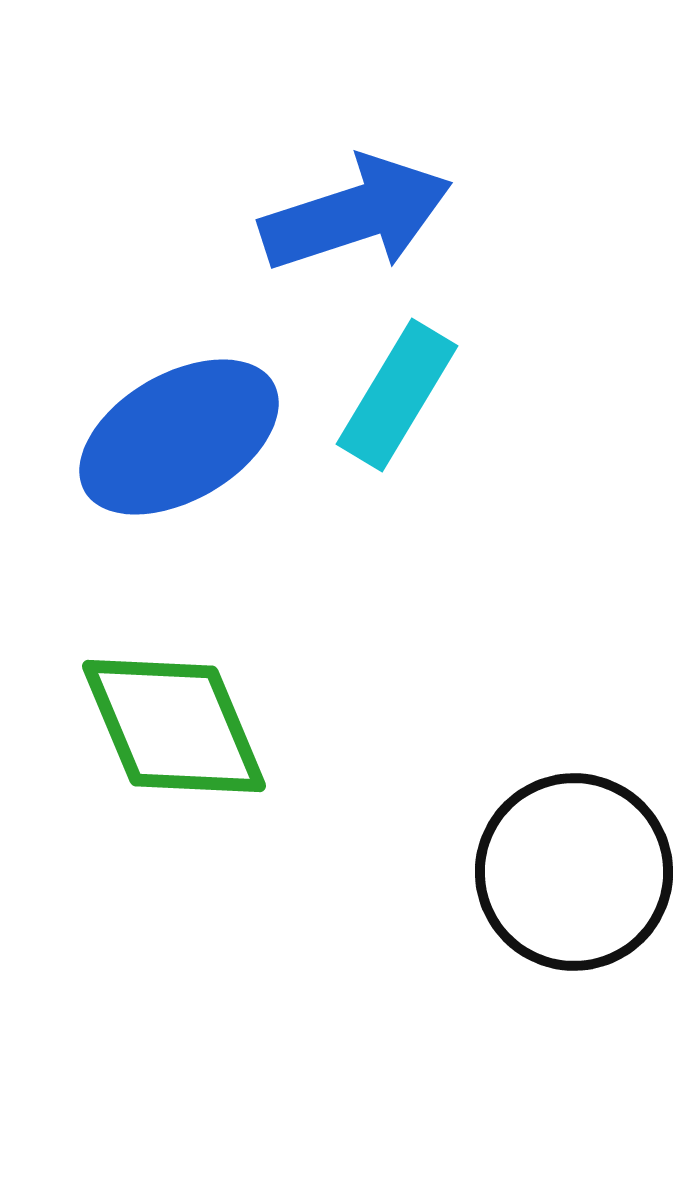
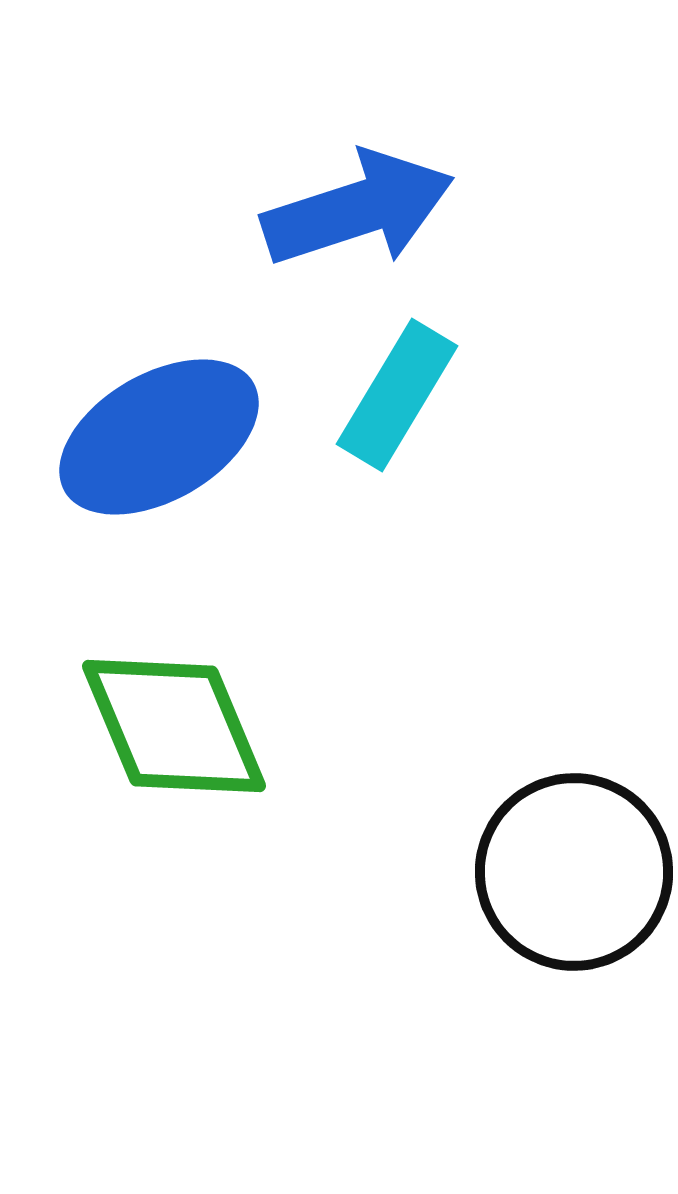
blue arrow: moved 2 px right, 5 px up
blue ellipse: moved 20 px left
